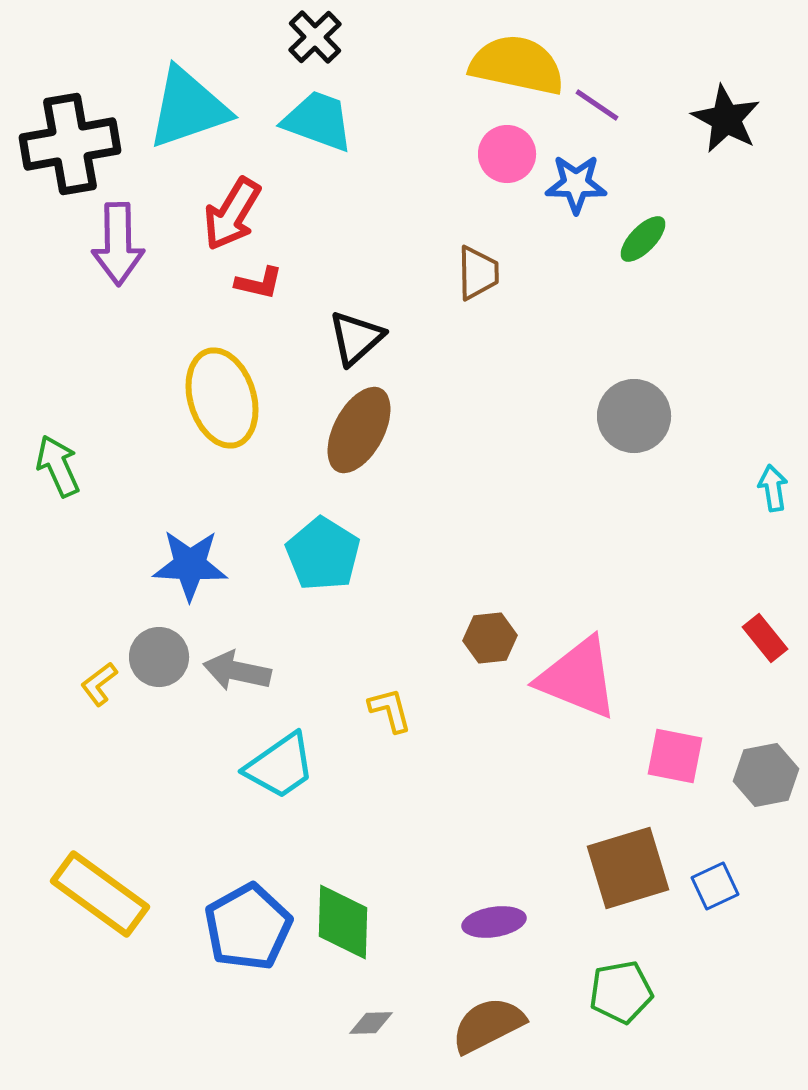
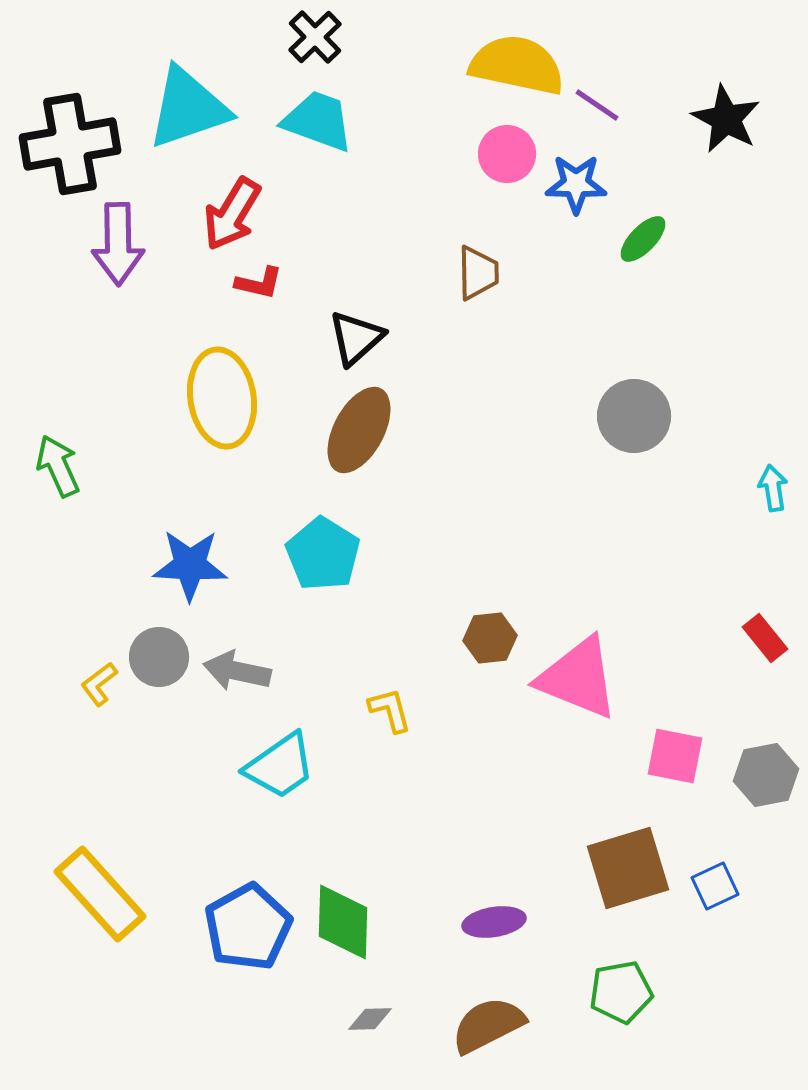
yellow ellipse at (222, 398): rotated 8 degrees clockwise
yellow rectangle at (100, 894): rotated 12 degrees clockwise
gray diamond at (371, 1023): moved 1 px left, 4 px up
